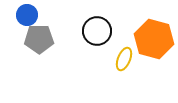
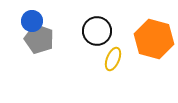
blue circle: moved 5 px right, 6 px down
gray pentagon: rotated 20 degrees clockwise
yellow ellipse: moved 11 px left
